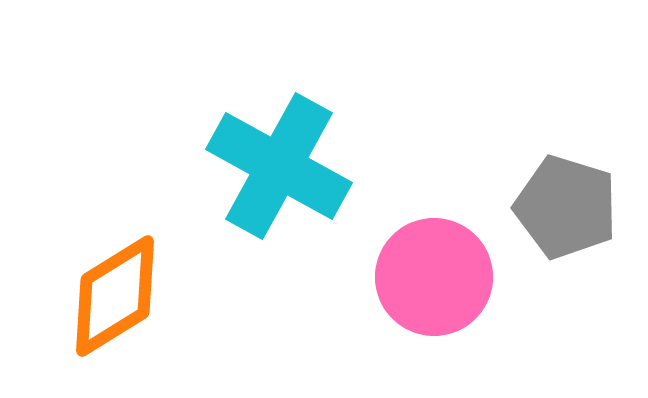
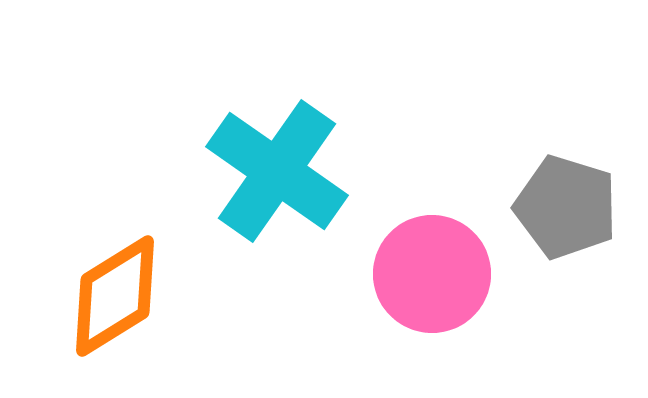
cyan cross: moved 2 px left, 5 px down; rotated 6 degrees clockwise
pink circle: moved 2 px left, 3 px up
